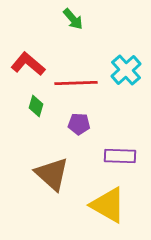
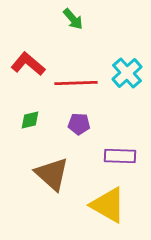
cyan cross: moved 1 px right, 3 px down
green diamond: moved 6 px left, 14 px down; rotated 60 degrees clockwise
